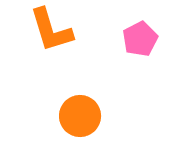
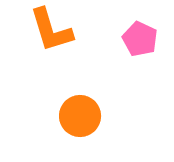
pink pentagon: rotated 20 degrees counterclockwise
